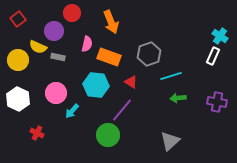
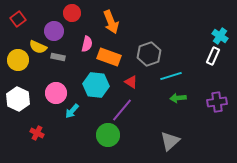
purple cross: rotated 18 degrees counterclockwise
